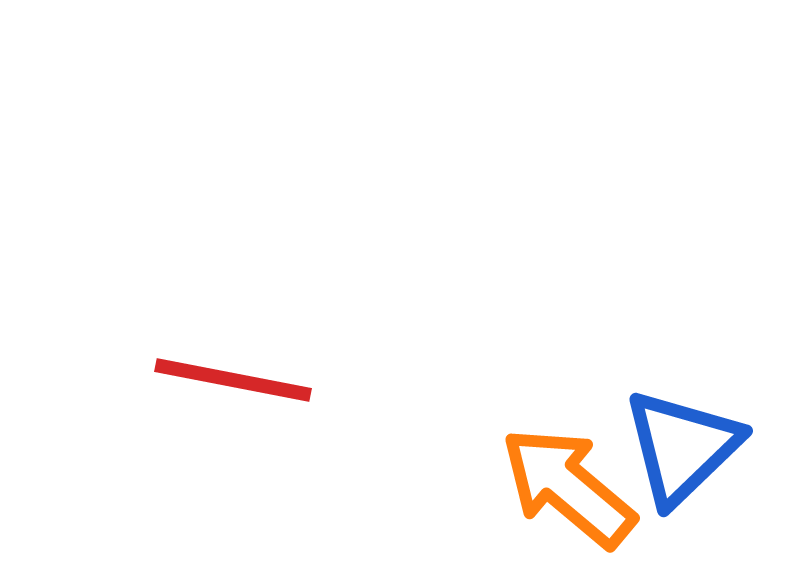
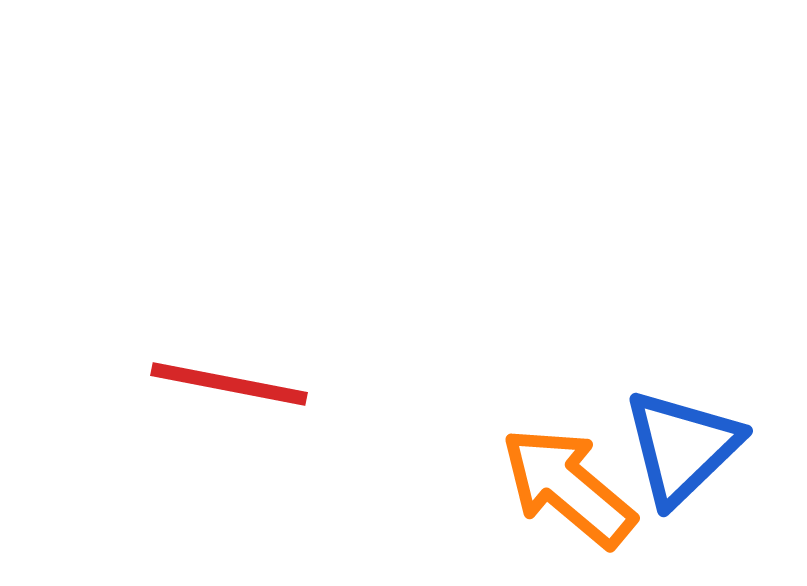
red line: moved 4 px left, 4 px down
